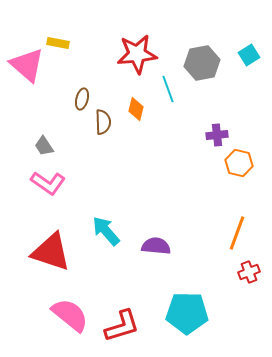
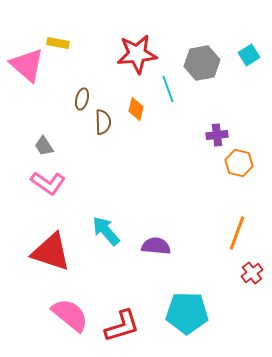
red cross: moved 3 px right, 1 px down; rotated 15 degrees counterclockwise
